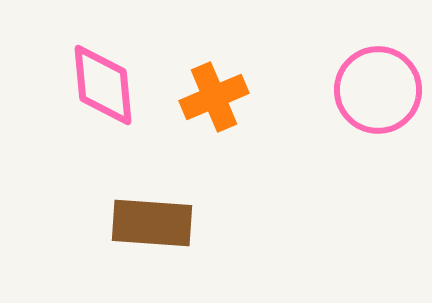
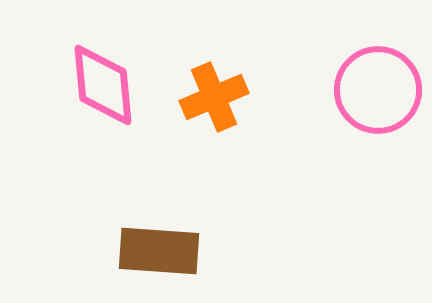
brown rectangle: moved 7 px right, 28 px down
